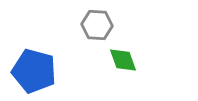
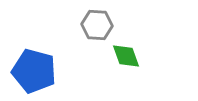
green diamond: moved 3 px right, 4 px up
